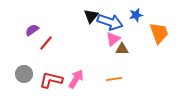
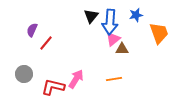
blue arrow: rotated 75 degrees clockwise
purple semicircle: rotated 32 degrees counterclockwise
red L-shape: moved 2 px right, 7 px down
